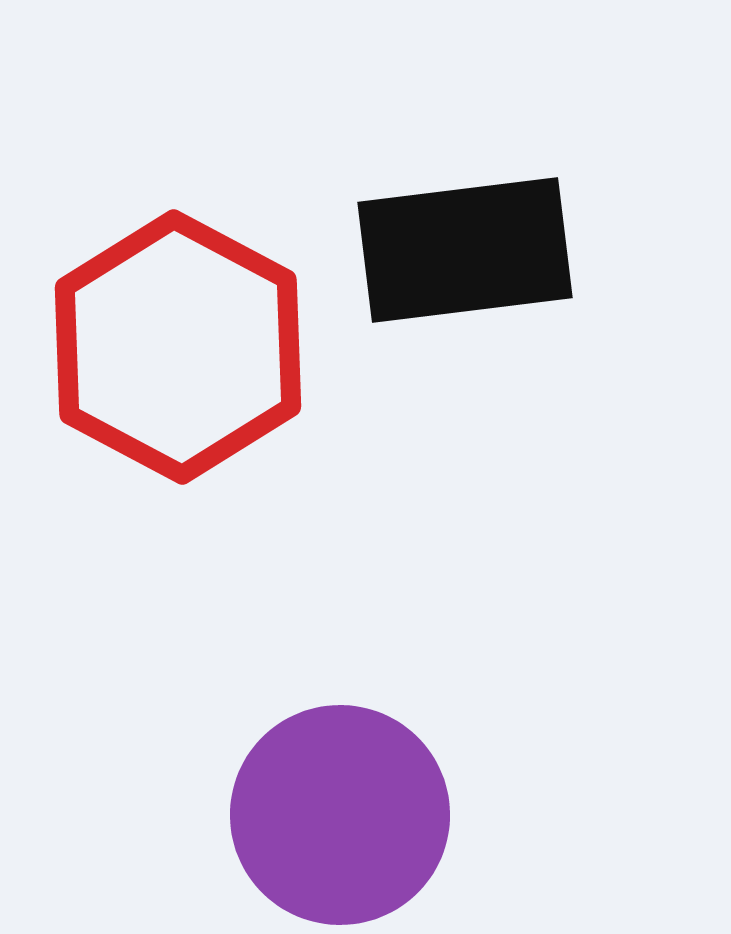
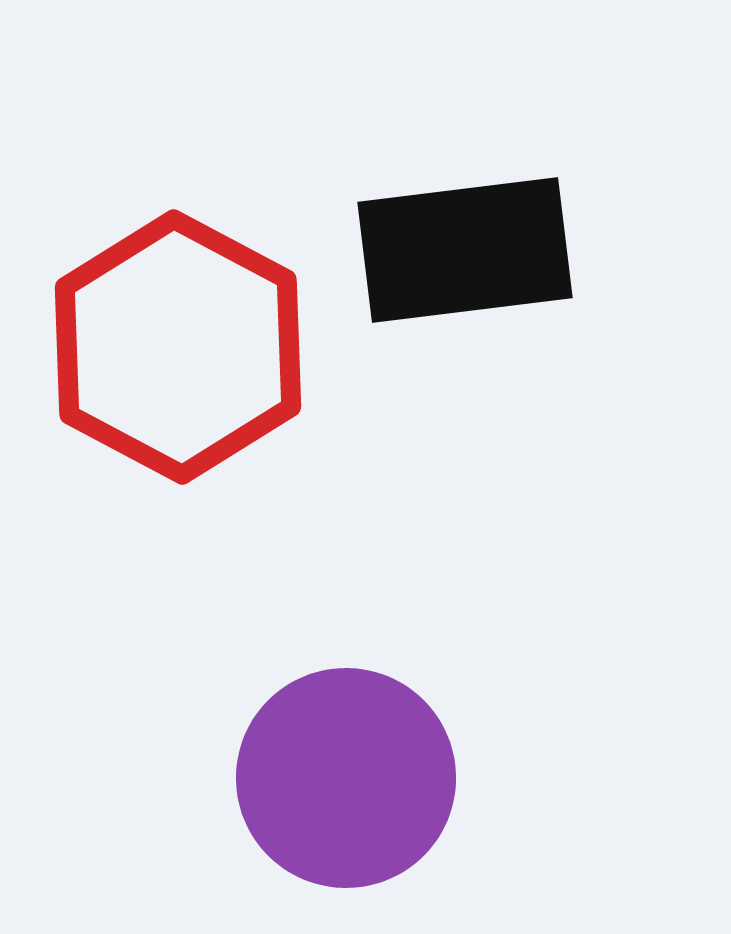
purple circle: moved 6 px right, 37 px up
